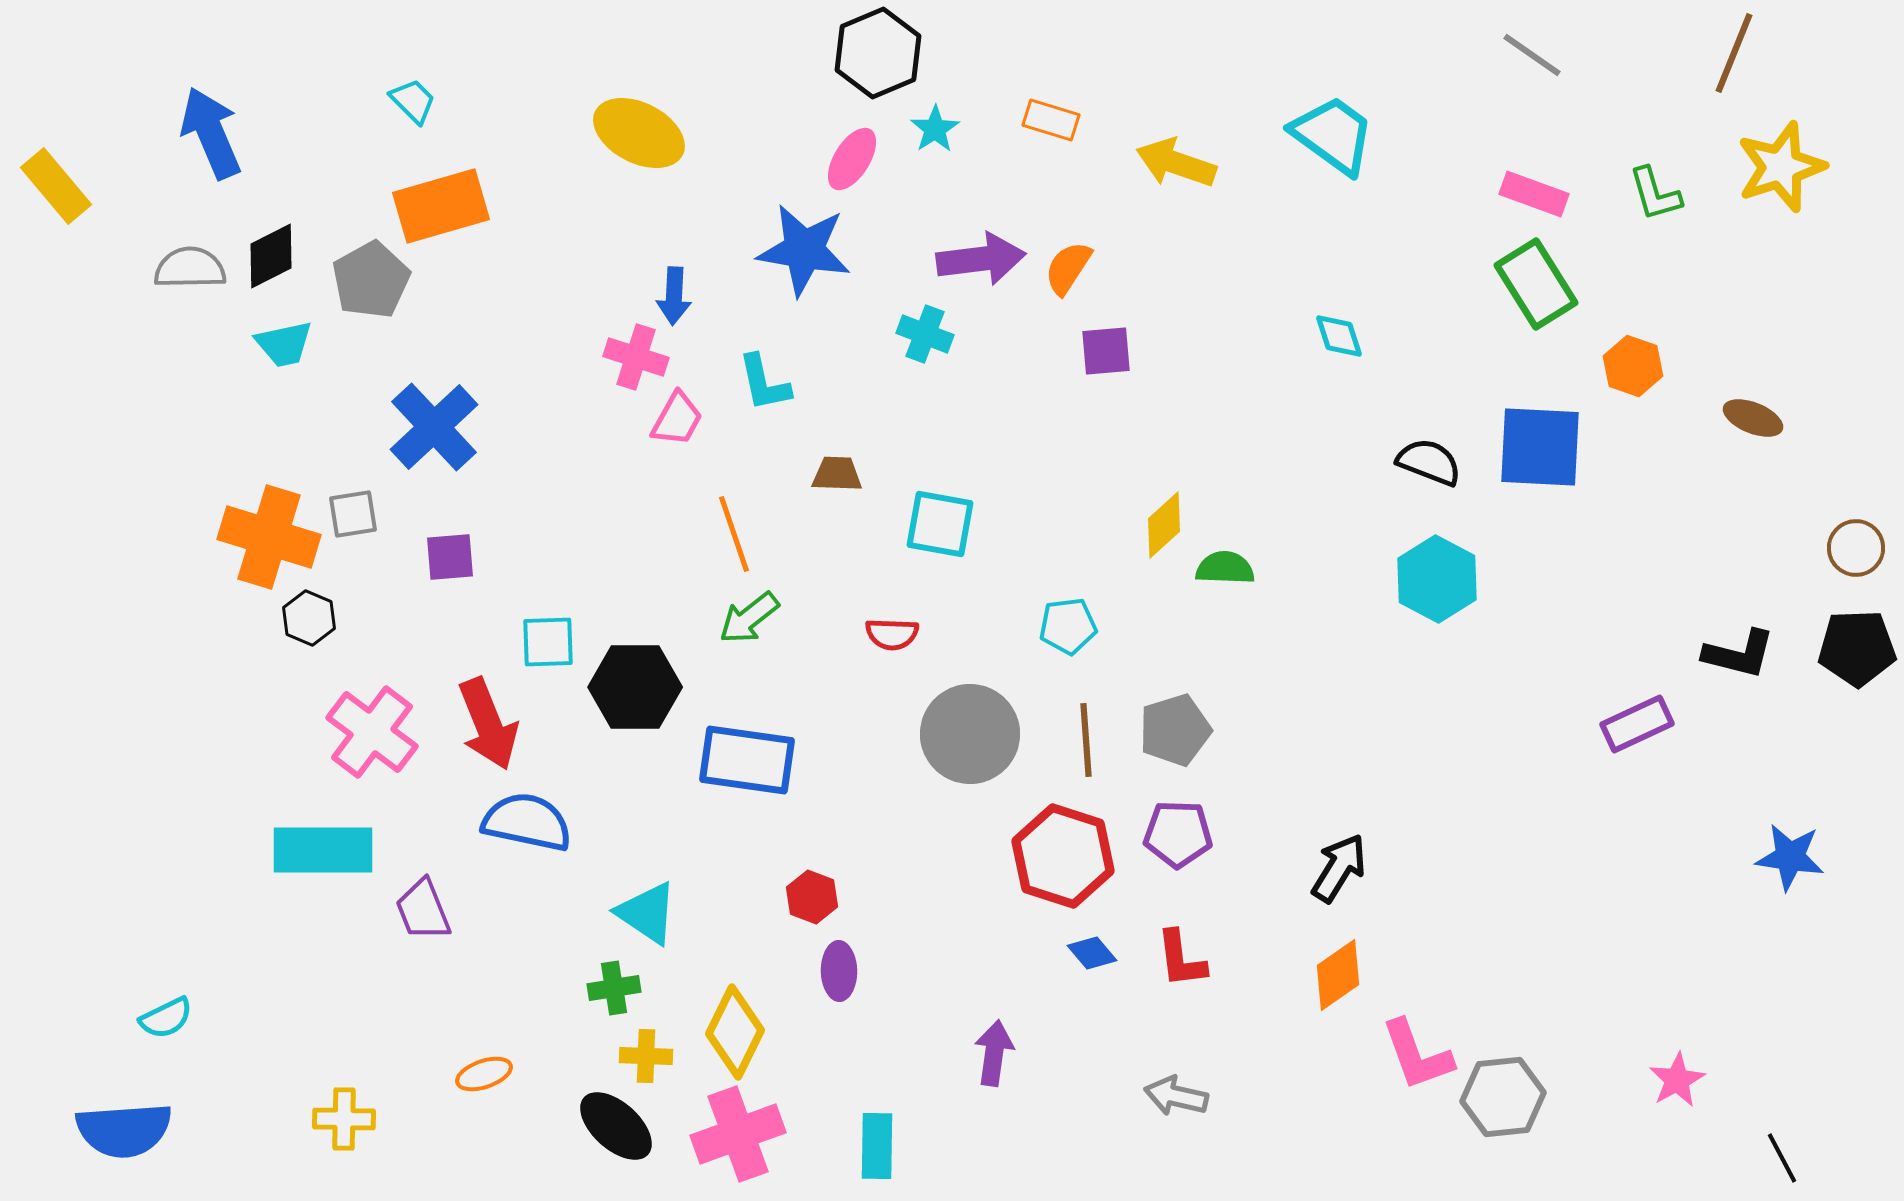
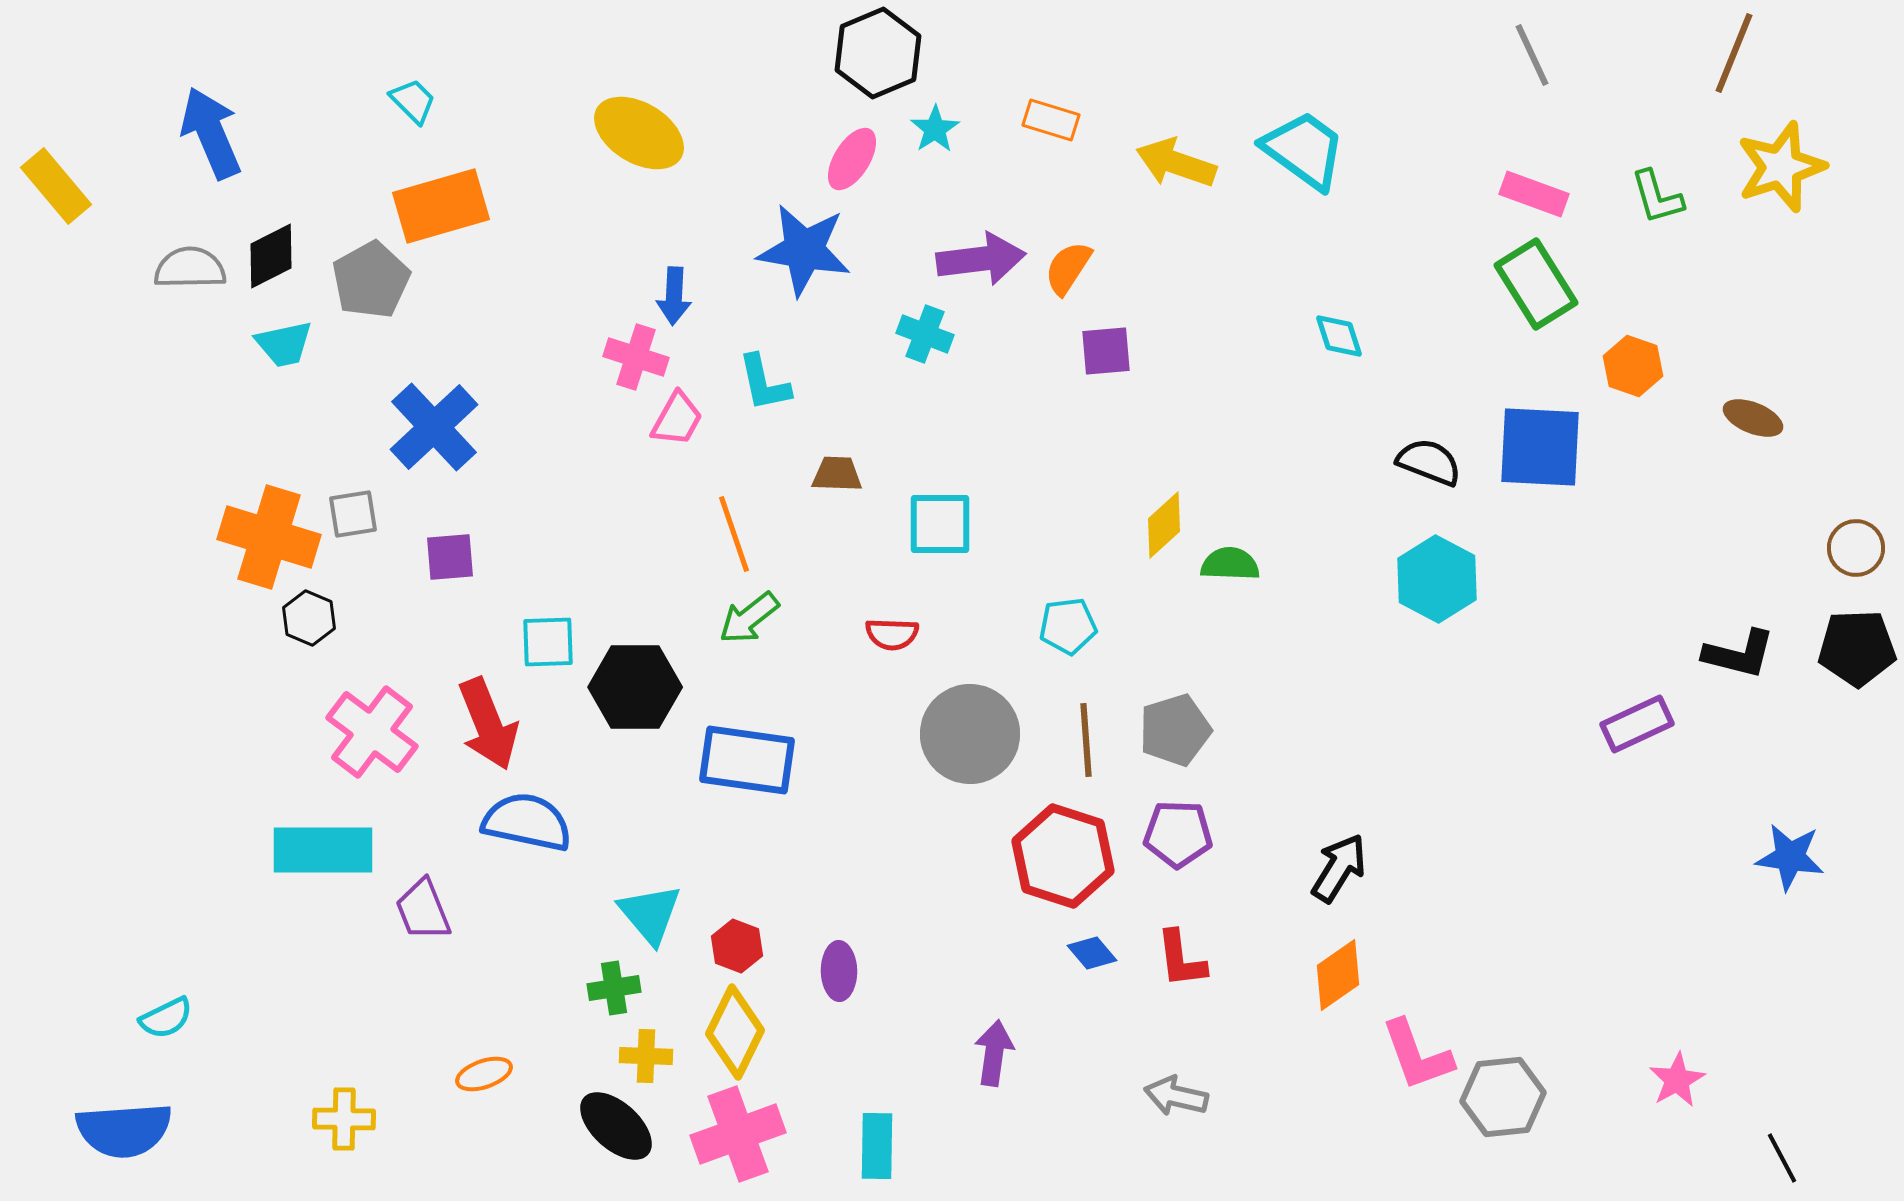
gray line at (1532, 55): rotated 30 degrees clockwise
yellow ellipse at (639, 133): rotated 4 degrees clockwise
cyan trapezoid at (1333, 135): moved 29 px left, 15 px down
green L-shape at (1655, 194): moved 2 px right, 3 px down
cyan square at (940, 524): rotated 10 degrees counterclockwise
green semicircle at (1225, 568): moved 5 px right, 4 px up
red hexagon at (812, 897): moved 75 px left, 49 px down
cyan triangle at (647, 913): moved 3 px right, 1 px down; rotated 16 degrees clockwise
